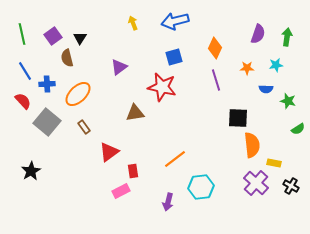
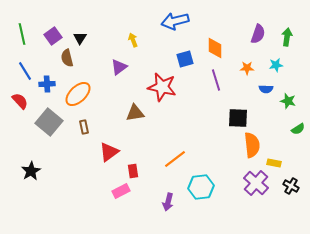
yellow arrow: moved 17 px down
orange diamond: rotated 25 degrees counterclockwise
blue square: moved 11 px right, 2 px down
red semicircle: moved 3 px left
gray square: moved 2 px right
brown rectangle: rotated 24 degrees clockwise
